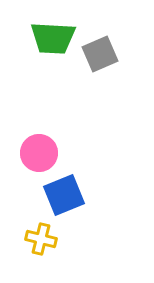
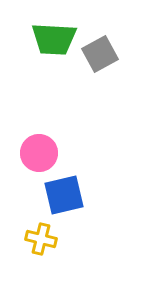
green trapezoid: moved 1 px right, 1 px down
gray square: rotated 6 degrees counterclockwise
blue square: rotated 9 degrees clockwise
